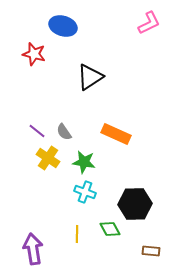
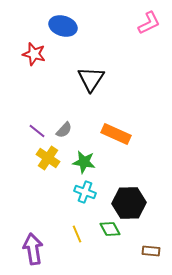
black triangle: moved 1 px right, 2 px down; rotated 24 degrees counterclockwise
gray semicircle: moved 2 px up; rotated 102 degrees counterclockwise
black hexagon: moved 6 px left, 1 px up
yellow line: rotated 24 degrees counterclockwise
